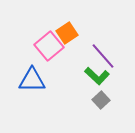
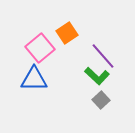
pink square: moved 9 px left, 2 px down
blue triangle: moved 2 px right, 1 px up
